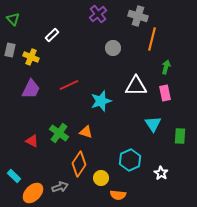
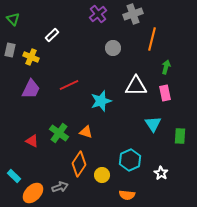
gray cross: moved 5 px left, 2 px up; rotated 36 degrees counterclockwise
yellow circle: moved 1 px right, 3 px up
orange semicircle: moved 9 px right
